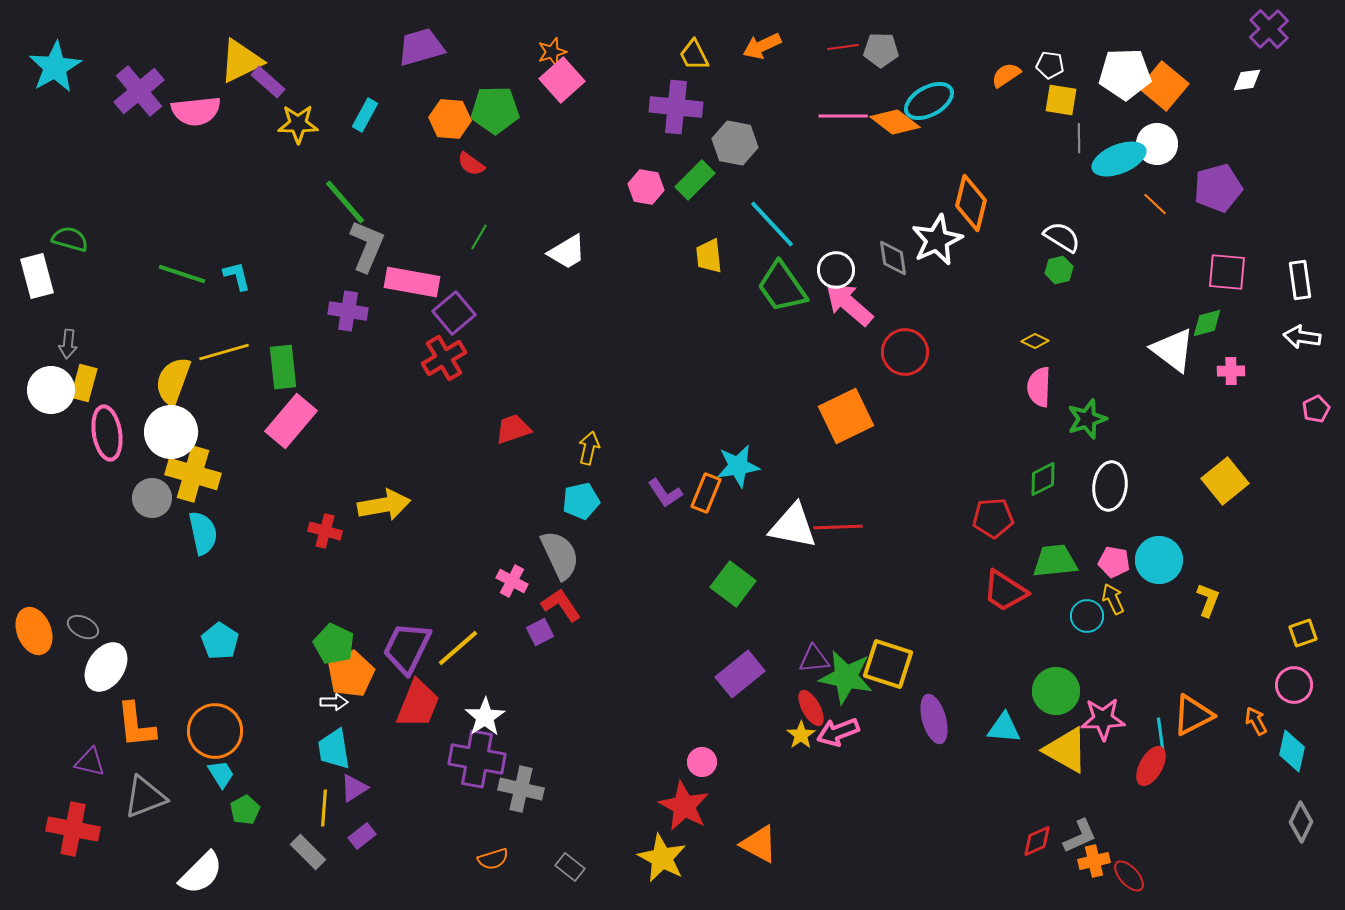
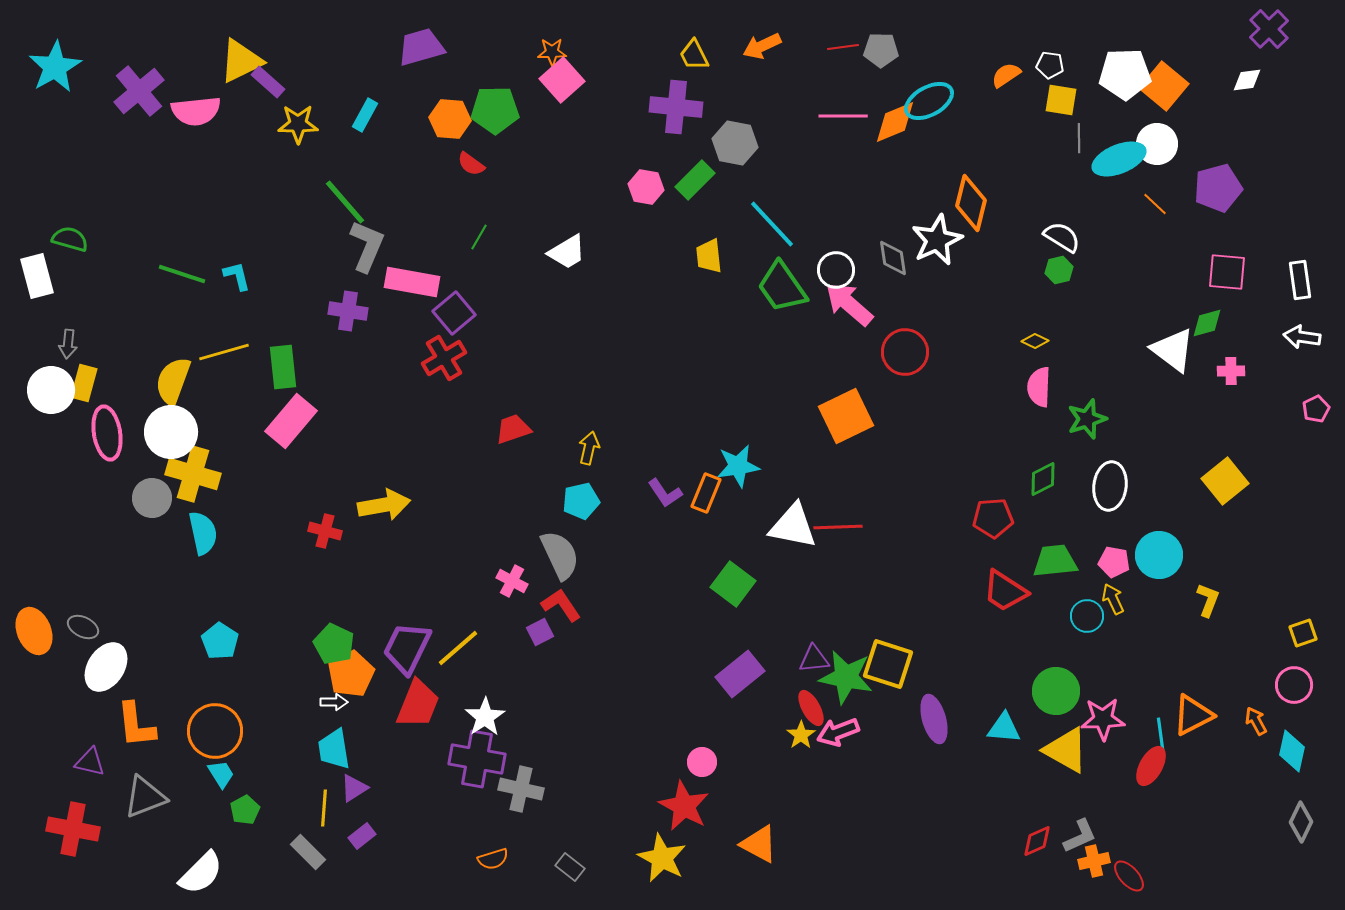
orange star at (552, 52): rotated 16 degrees clockwise
orange diamond at (895, 122): rotated 60 degrees counterclockwise
cyan circle at (1159, 560): moved 5 px up
